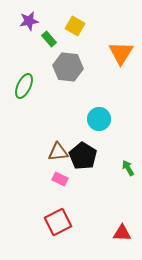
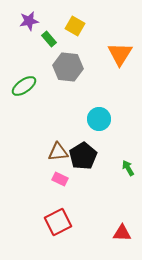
orange triangle: moved 1 px left, 1 px down
green ellipse: rotated 30 degrees clockwise
black pentagon: rotated 8 degrees clockwise
